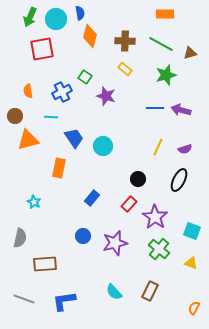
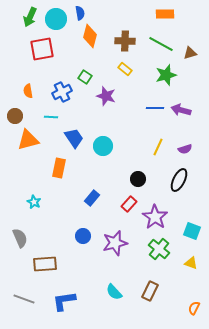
gray semicircle at (20, 238): rotated 36 degrees counterclockwise
